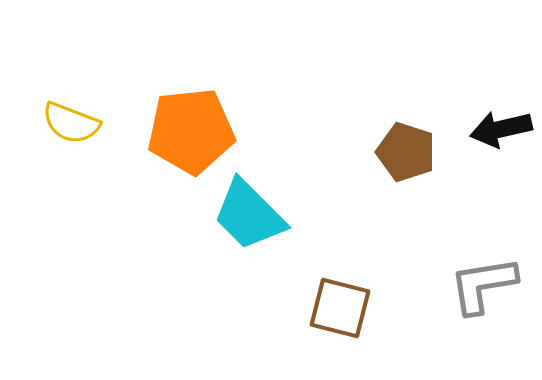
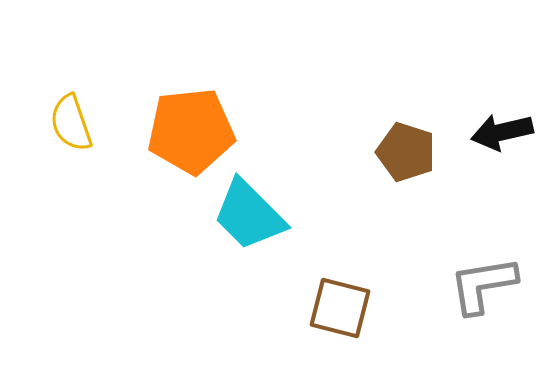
yellow semicircle: rotated 50 degrees clockwise
black arrow: moved 1 px right, 3 px down
